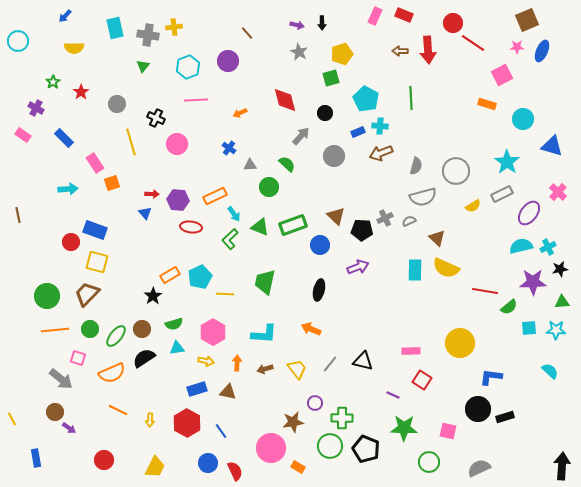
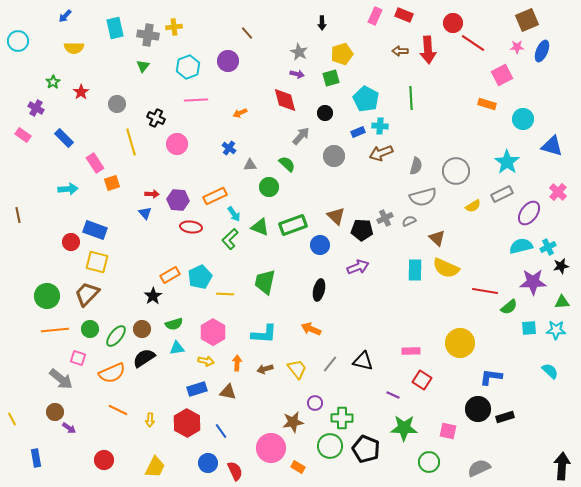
purple arrow at (297, 25): moved 49 px down
black star at (560, 269): moved 1 px right, 3 px up
